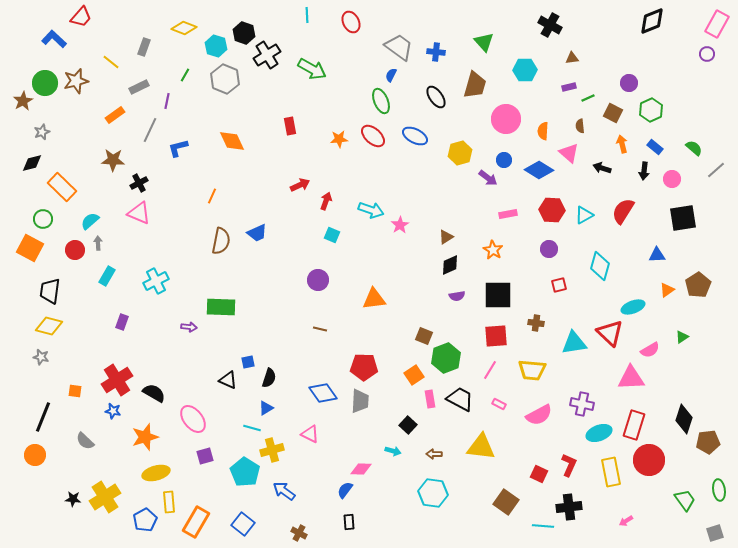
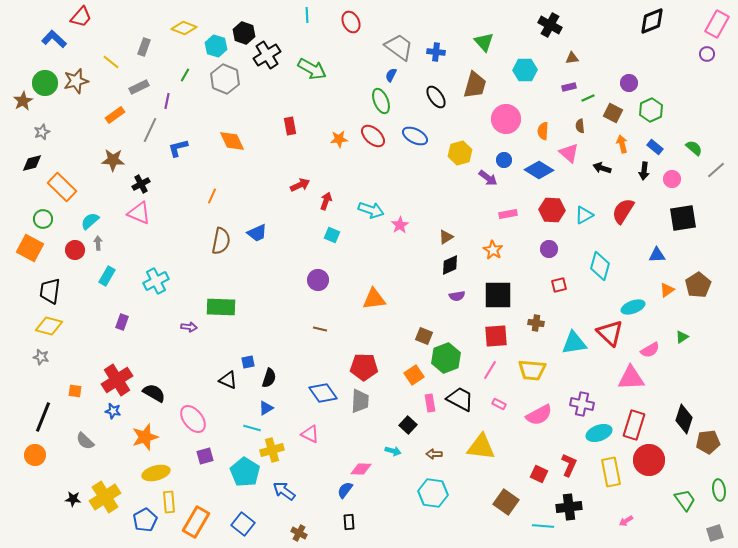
black cross at (139, 183): moved 2 px right, 1 px down
pink rectangle at (430, 399): moved 4 px down
